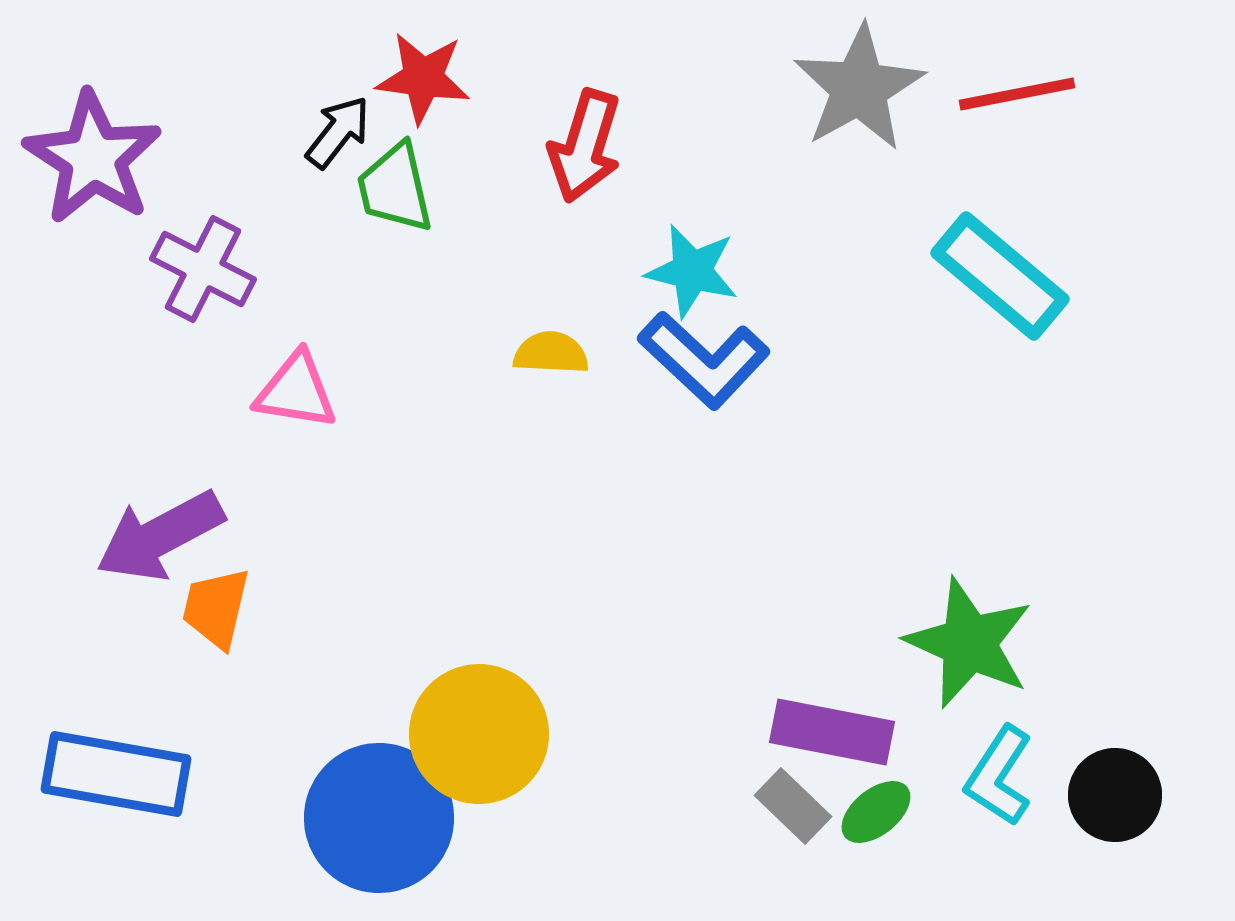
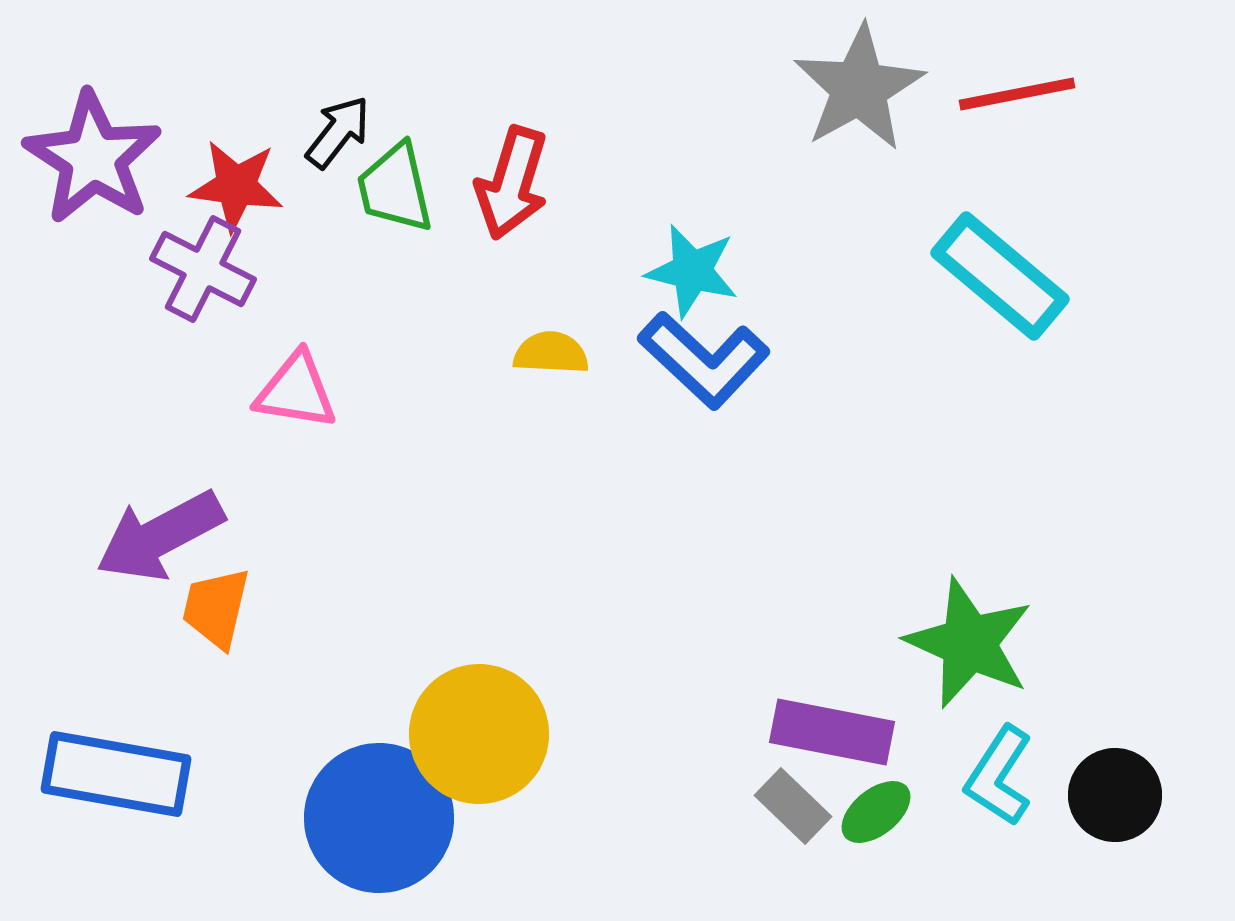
red star: moved 187 px left, 108 px down
red arrow: moved 73 px left, 37 px down
